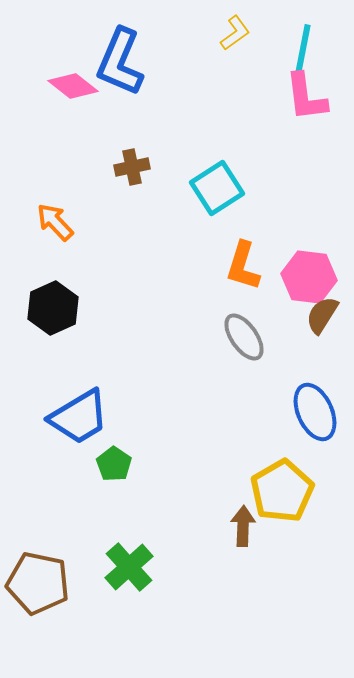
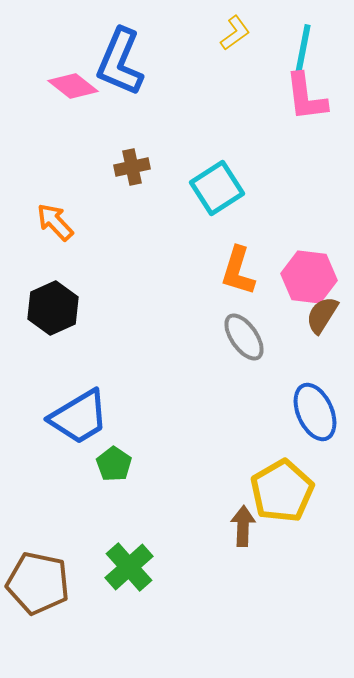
orange L-shape: moved 5 px left, 5 px down
